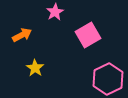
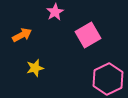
yellow star: rotated 24 degrees clockwise
